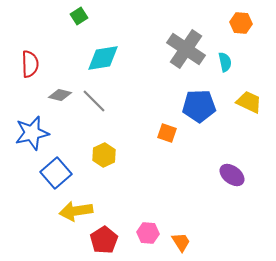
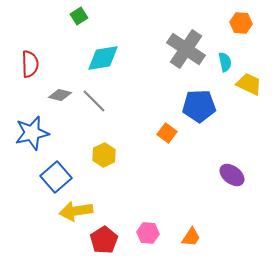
yellow trapezoid: moved 18 px up
orange square: rotated 18 degrees clockwise
blue square: moved 4 px down
orange trapezoid: moved 10 px right, 5 px up; rotated 65 degrees clockwise
